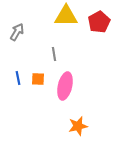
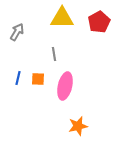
yellow triangle: moved 4 px left, 2 px down
blue line: rotated 24 degrees clockwise
